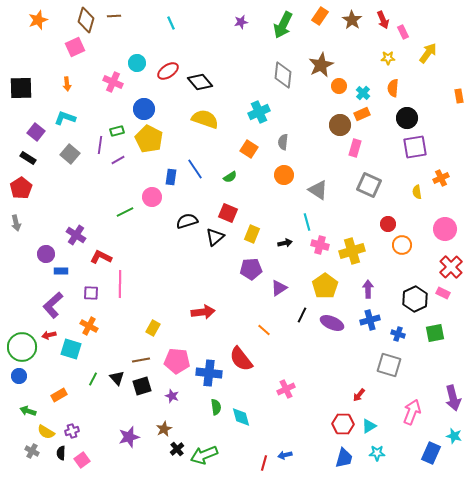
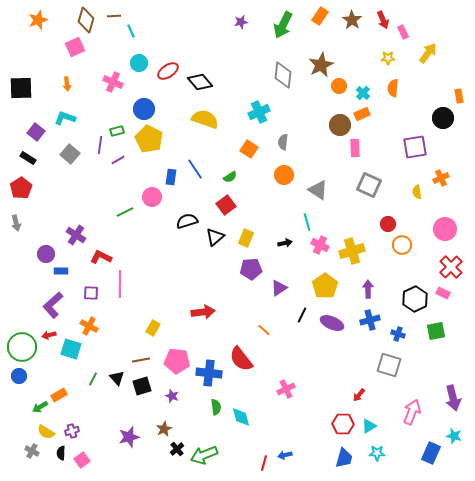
cyan line at (171, 23): moved 40 px left, 8 px down
cyan circle at (137, 63): moved 2 px right
black circle at (407, 118): moved 36 px right
pink rectangle at (355, 148): rotated 18 degrees counterclockwise
red square at (228, 213): moved 2 px left, 8 px up; rotated 30 degrees clockwise
yellow rectangle at (252, 234): moved 6 px left, 4 px down
pink cross at (320, 245): rotated 12 degrees clockwise
green square at (435, 333): moved 1 px right, 2 px up
green arrow at (28, 411): moved 12 px right, 4 px up; rotated 49 degrees counterclockwise
